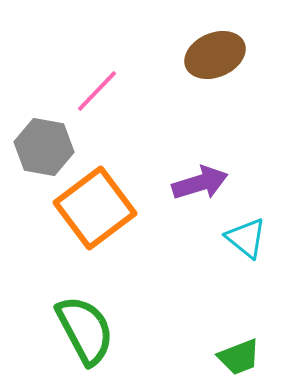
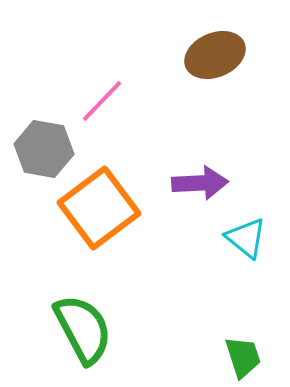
pink line: moved 5 px right, 10 px down
gray hexagon: moved 2 px down
purple arrow: rotated 14 degrees clockwise
orange square: moved 4 px right
green semicircle: moved 2 px left, 1 px up
green trapezoid: moved 4 px right; rotated 87 degrees counterclockwise
